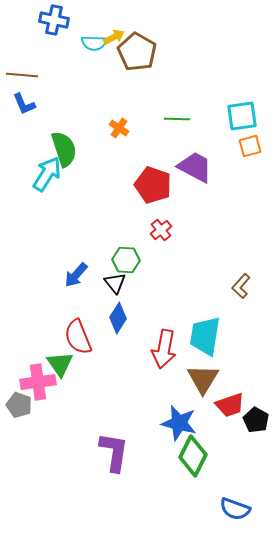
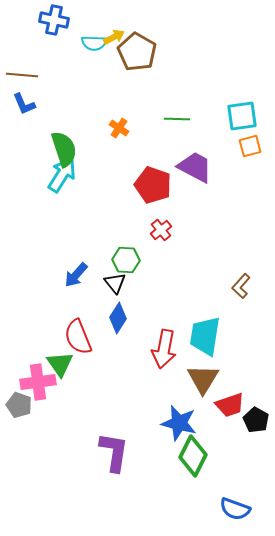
cyan arrow: moved 15 px right, 1 px down
